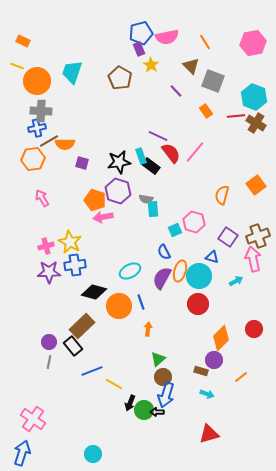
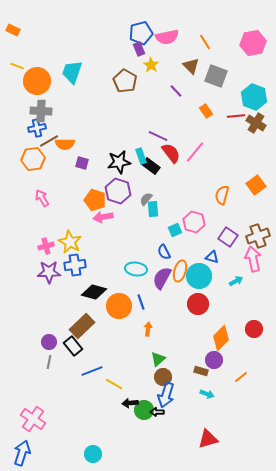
orange rectangle at (23, 41): moved 10 px left, 11 px up
brown pentagon at (120, 78): moved 5 px right, 3 px down
gray square at (213, 81): moved 3 px right, 5 px up
gray semicircle at (146, 199): rotated 120 degrees clockwise
cyan ellipse at (130, 271): moved 6 px right, 2 px up; rotated 35 degrees clockwise
black arrow at (130, 403): rotated 63 degrees clockwise
red triangle at (209, 434): moved 1 px left, 5 px down
